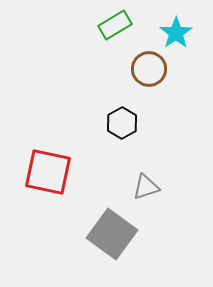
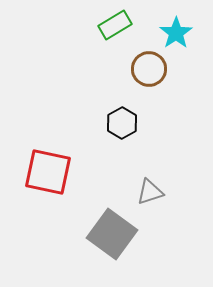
gray triangle: moved 4 px right, 5 px down
